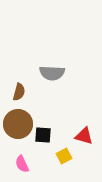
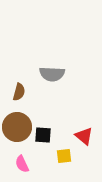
gray semicircle: moved 1 px down
brown circle: moved 1 px left, 3 px down
red triangle: rotated 24 degrees clockwise
yellow square: rotated 21 degrees clockwise
